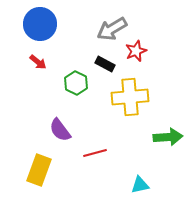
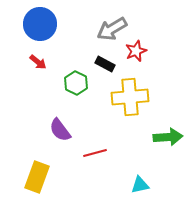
yellow rectangle: moved 2 px left, 7 px down
